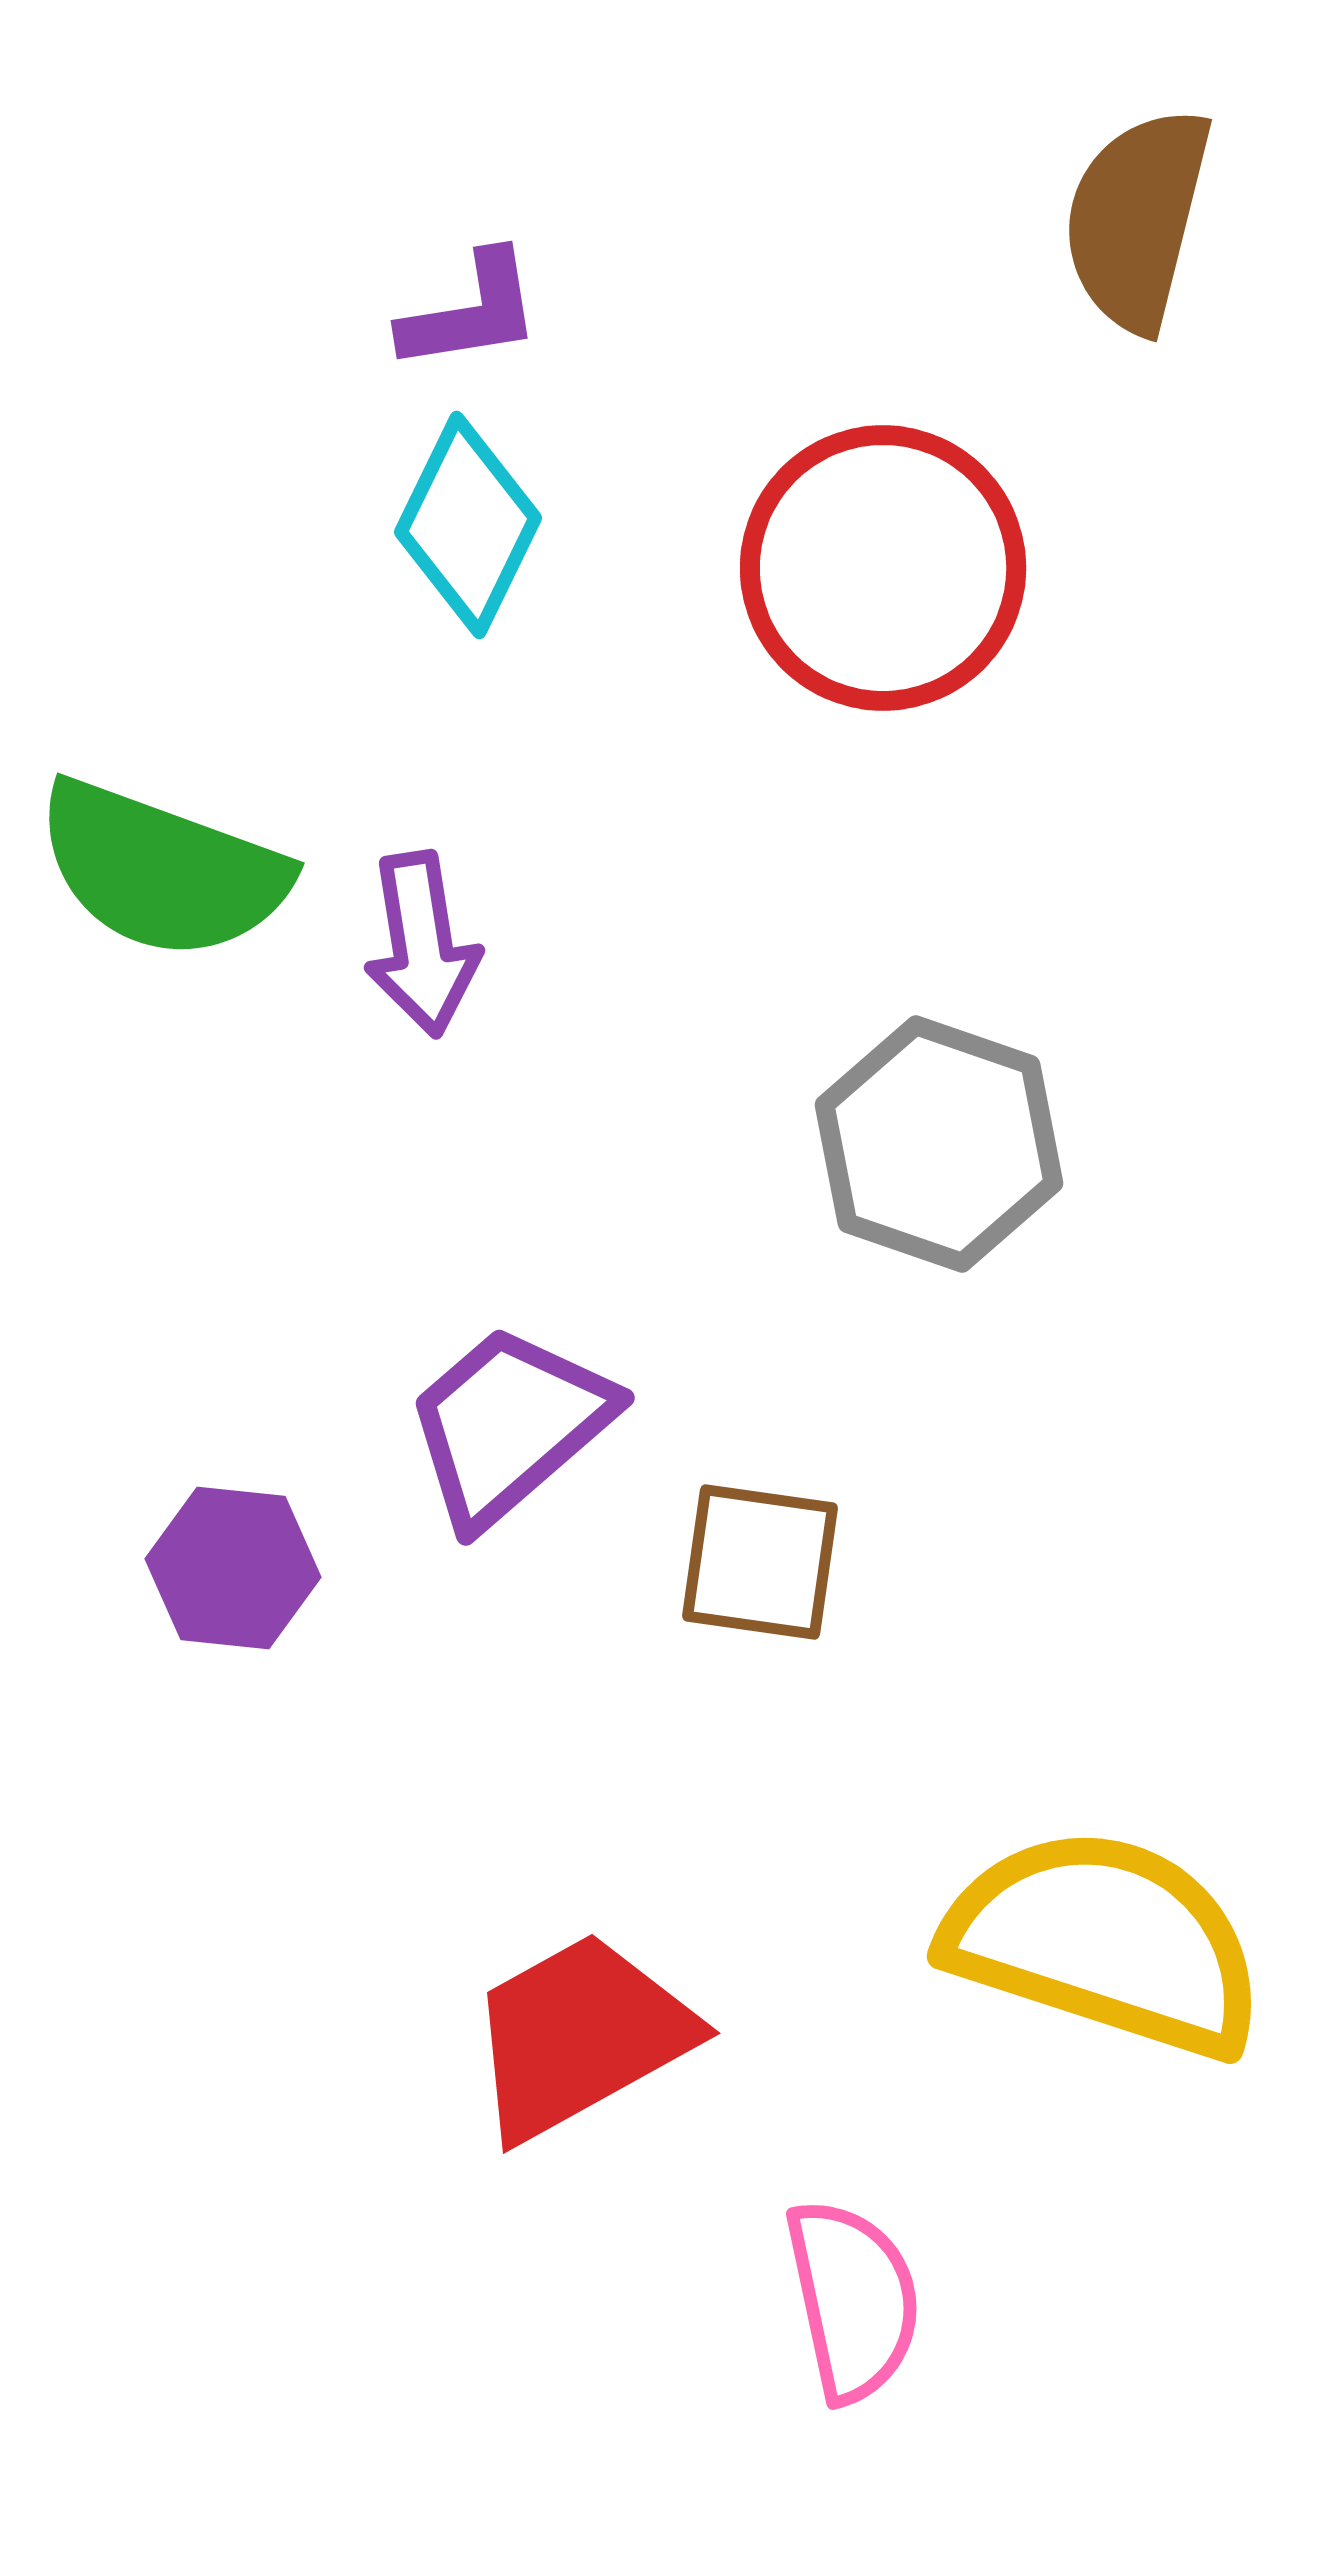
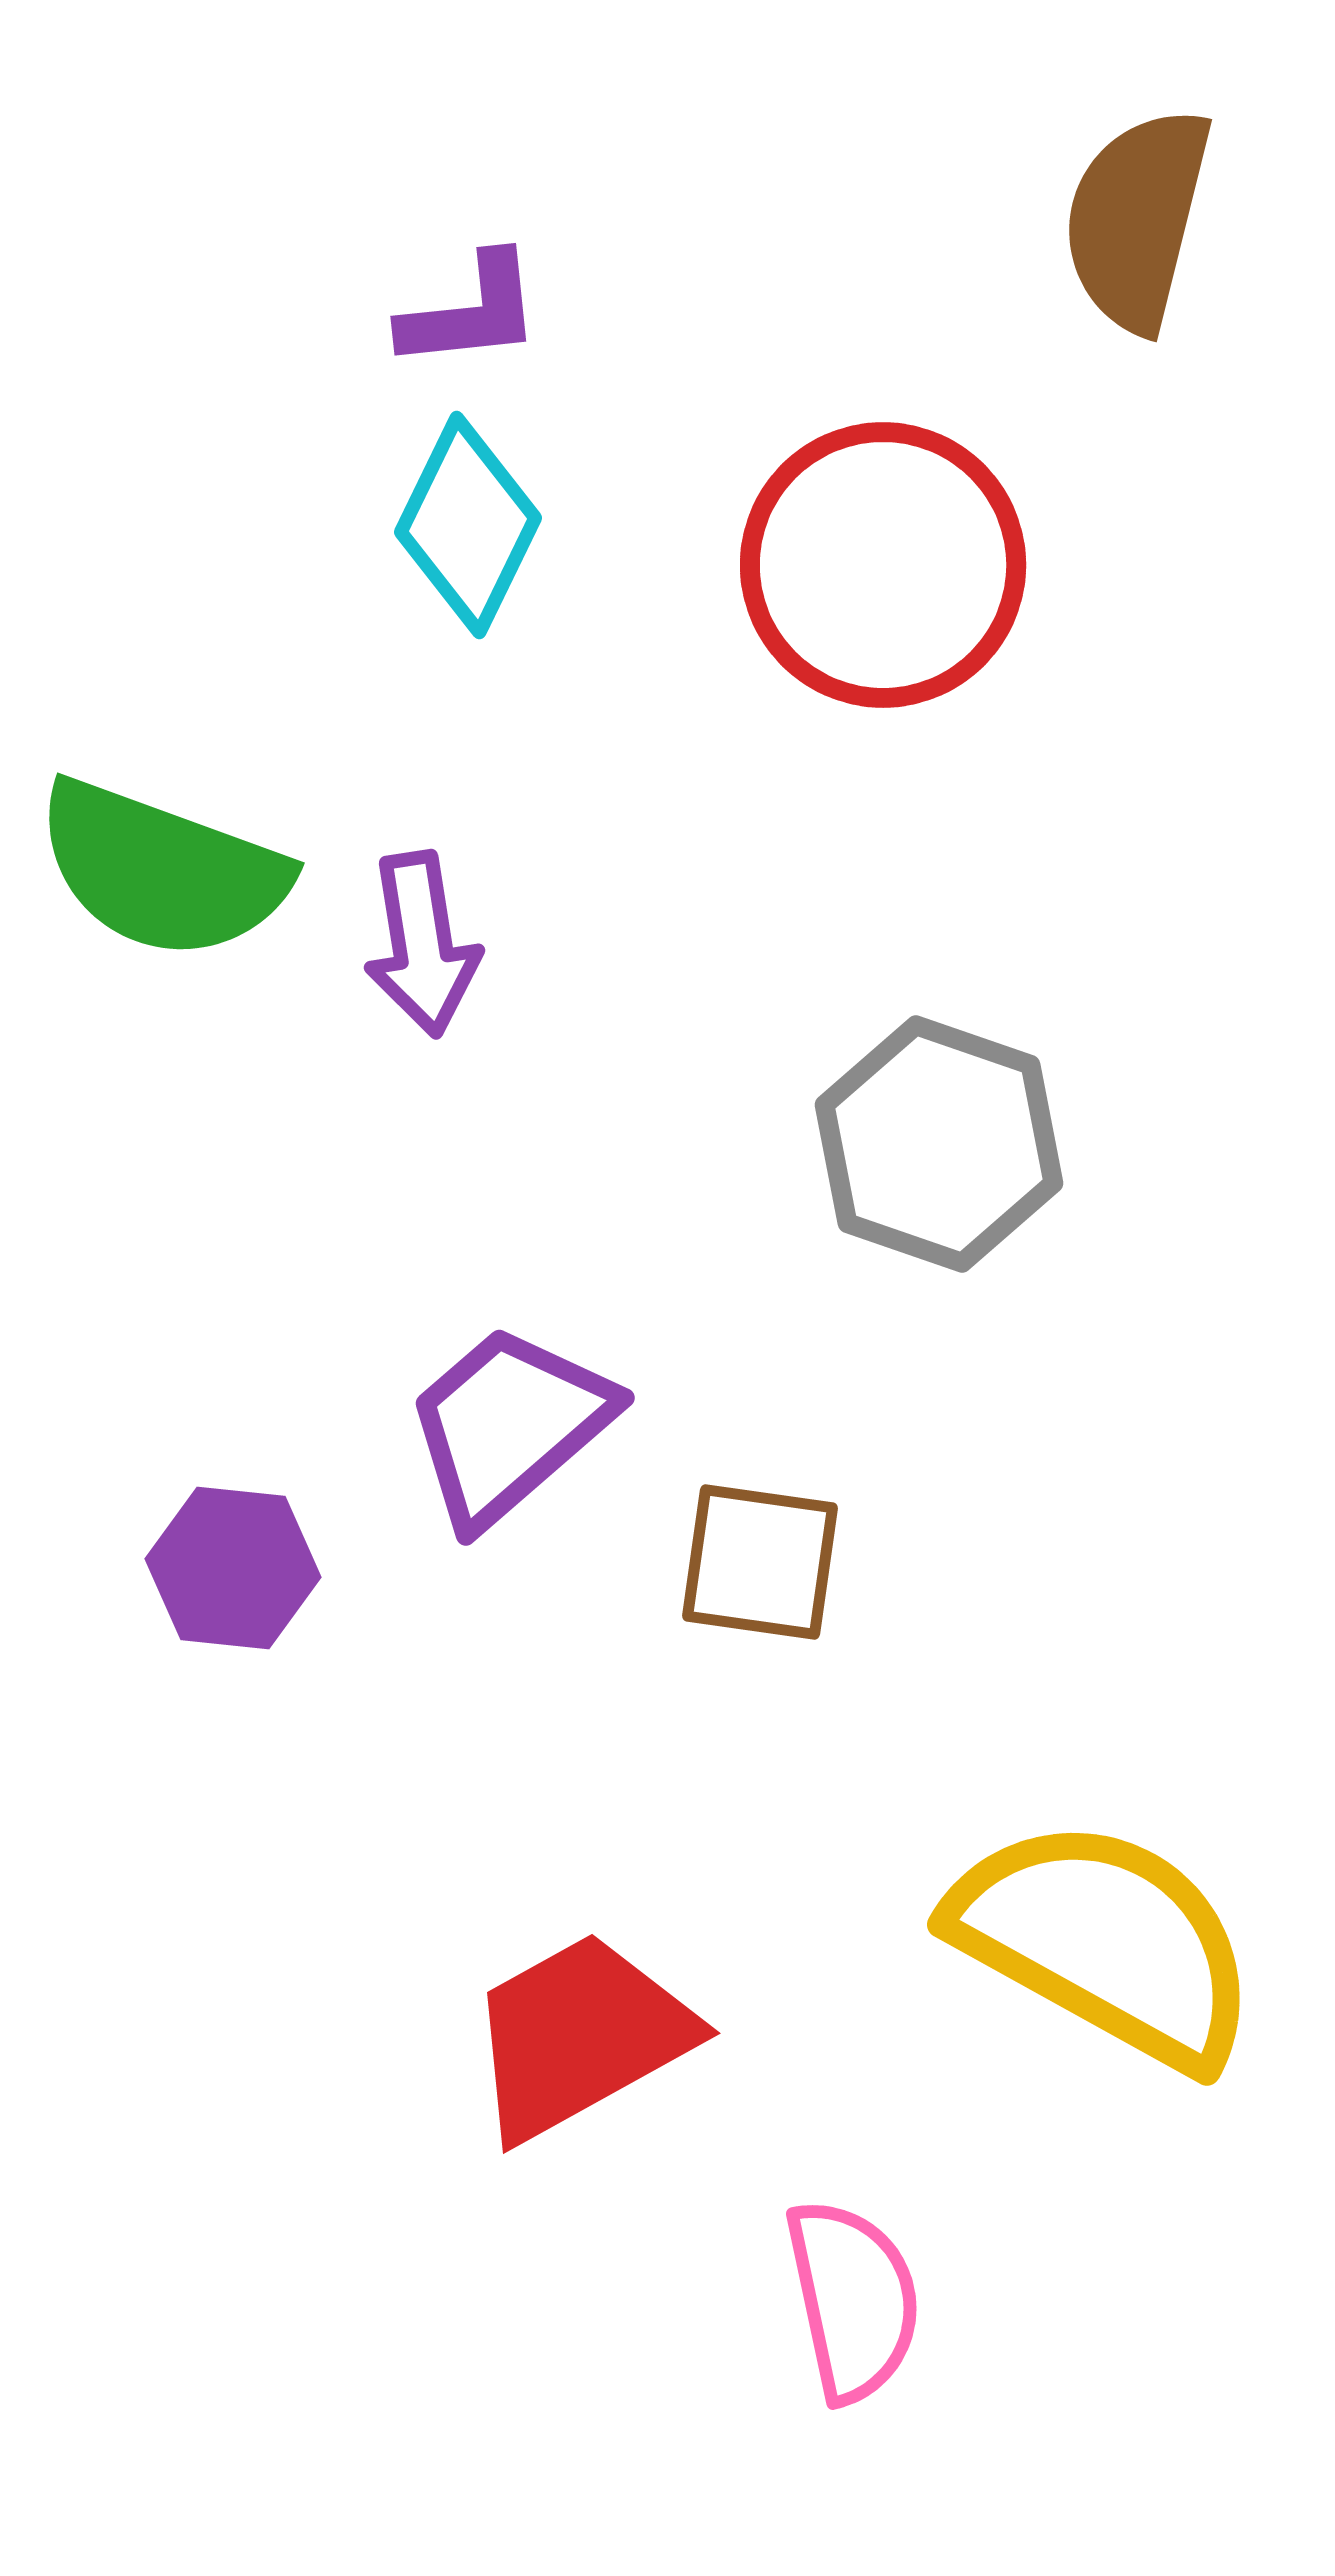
purple L-shape: rotated 3 degrees clockwise
red circle: moved 3 px up
yellow semicircle: rotated 11 degrees clockwise
